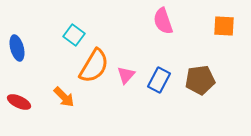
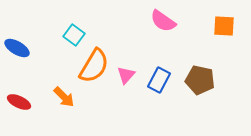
pink semicircle: rotated 36 degrees counterclockwise
blue ellipse: rotated 45 degrees counterclockwise
brown pentagon: rotated 20 degrees clockwise
